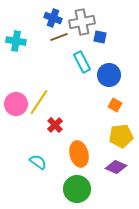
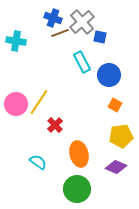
gray cross: rotated 30 degrees counterclockwise
brown line: moved 1 px right, 4 px up
